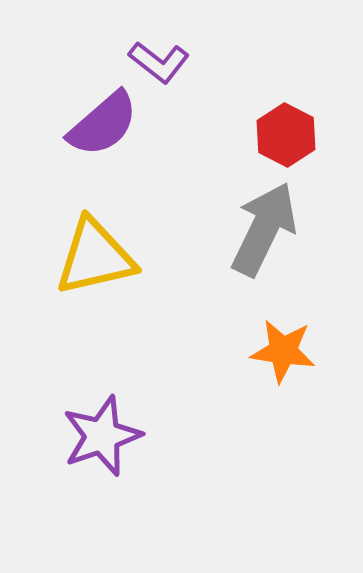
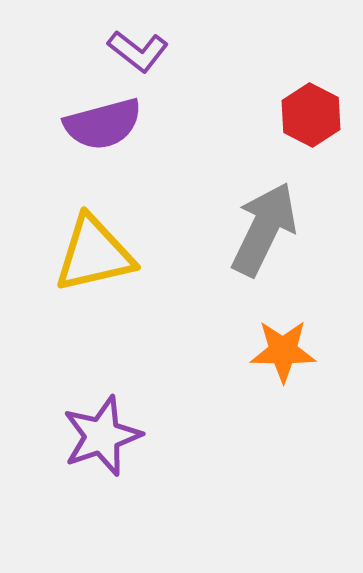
purple L-shape: moved 21 px left, 11 px up
purple semicircle: rotated 26 degrees clockwise
red hexagon: moved 25 px right, 20 px up
yellow triangle: moved 1 px left, 3 px up
orange star: rotated 8 degrees counterclockwise
